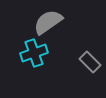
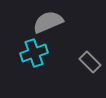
gray semicircle: rotated 12 degrees clockwise
